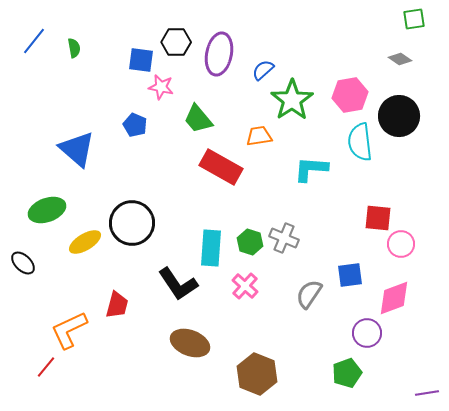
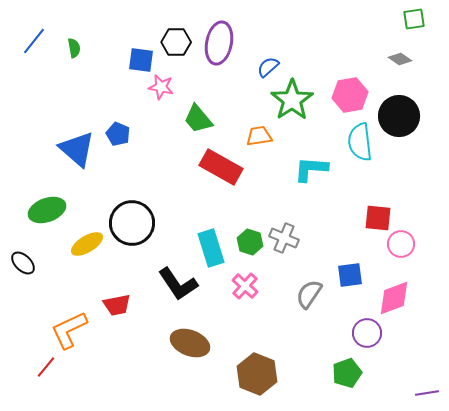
purple ellipse at (219, 54): moved 11 px up
blue semicircle at (263, 70): moved 5 px right, 3 px up
blue pentagon at (135, 125): moved 17 px left, 9 px down
yellow ellipse at (85, 242): moved 2 px right, 2 px down
cyan rectangle at (211, 248): rotated 21 degrees counterclockwise
red trapezoid at (117, 305): rotated 64 degrees clockwise
